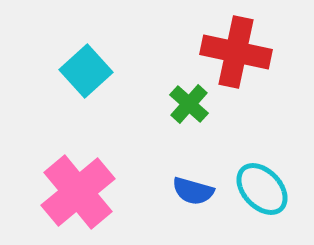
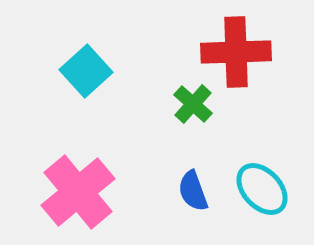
red cross: rotated 14 degrees counterclockwise
green cross: moved 4 px right
blue semicircle: rotated 54 degrees clockwise
